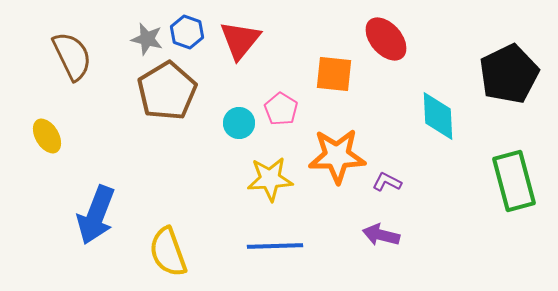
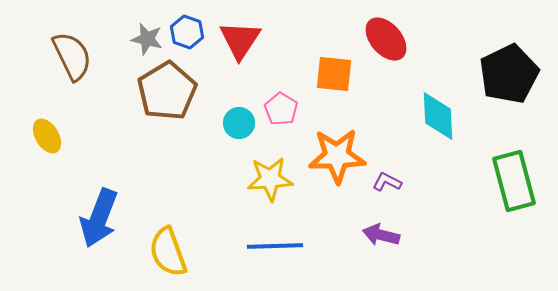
red triangle: rotated 6 degrees counterclockwise
blue arrow: moved 3 px right, 3 px down
